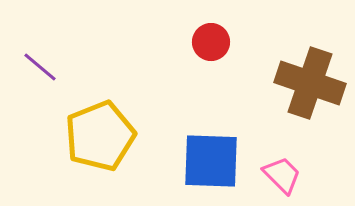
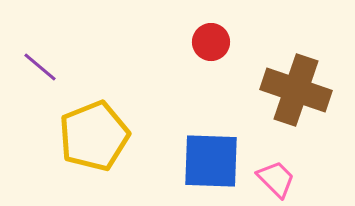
brown cross: moved 14 px left, 7 px down
yellow pentagon: moved 6 px left
pink trapezoid: moved 6 px left, 4 px down
